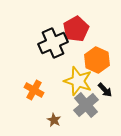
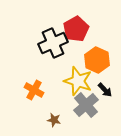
brown star: rotated 16 degrees counterclockwise
